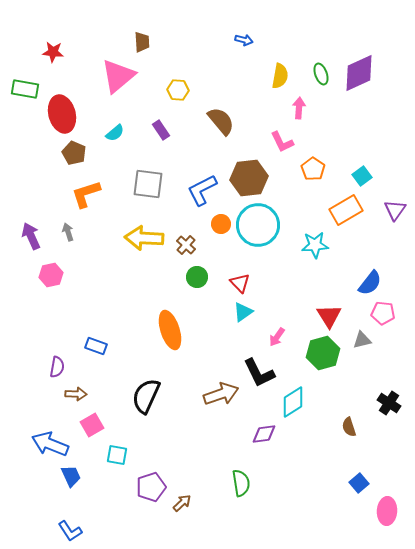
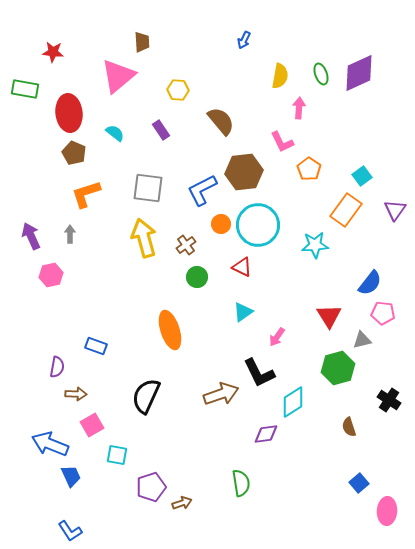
blue arrow at (244, 40): rotated 102 degrees clockwise
red ellipse at (62, 114): moved 7 px right, 1 px up; rotated 9 degrees clockwise
cyan semicircle at (115, 133): rotated 102 degrees counterclockwise
orange pentagon at (313, 169): moved 4 px left
brown hexagon at (249, 178): moved 5 px left, 6 px up
gray square at (148, 184): moved 4 px down
orange rectangle at (346, 210): rotated 24 degrees counterclockwise
gray arrow at (68, 232): moved 2 px right, 2 px down; rotated 18 degrees clockwise
yellow arrow at (144, 238): rotated 72 degrees clockwise
brown cross at (186, 245): rotated 12 degrees clockwise
red triangle at (240, 283): moved 2 px right, 16 px up; rotated 20 degrees counterclockwise
green hexagon at (323, 353): moved 15 px right, 15 px down
black cross at (389, 403): moved 3 px up
purple diamond at (264, 434): moved 2 px right
brown arrow at (182, 503): rotated 24 degrees clockwise
